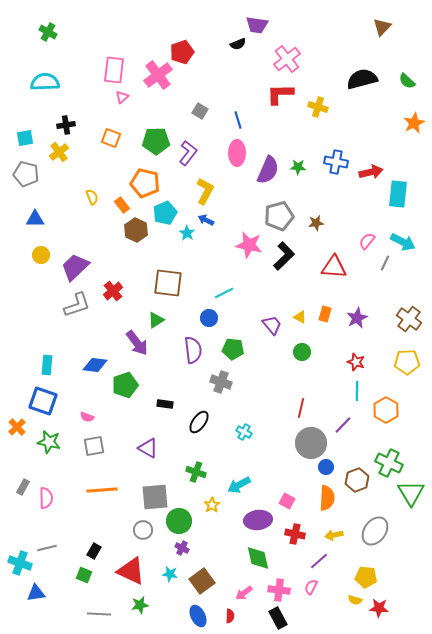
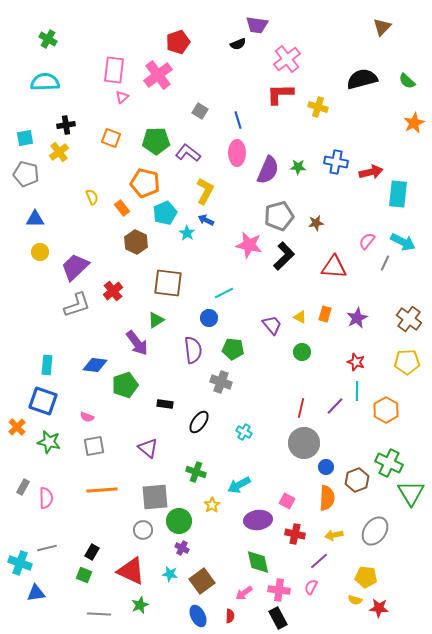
green cross at (48, 32): moved 7 px down
red pentagon at (182, 52): moved 4 px left, 10 px up
purple L-shape at (188, 153): rotated 90 degrees counterclockwise
orange rectangle at (122, 205): moved 3 px down
brown hexagon at (136, 230): moved 12 px down
yellow circle at (41, 255): moved 1 px left, 3 px up
purple line at (343, 425): moved 8 px left, 19 px up
gray circle at (311, 443): moved 7 px left
purple triangle at (148, 448): rotated 10 degrees clockwise
black rectangle at (94, 551): moved 2 px left, 1 px down
green diamond at (258, 558): moved 4 px down
green star at (140, 605): rotated 12 degrees counterclockwise
